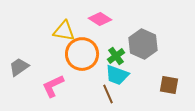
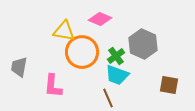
pink diamond: rotated 10 degrees counterclockwise
orange circle: moved 2 px up
gray trapezoid: rotated 45 degrees counterclockwise
pink L-shape: rotated 60 degrees counterclockwise
brown line: moved 4 px down
